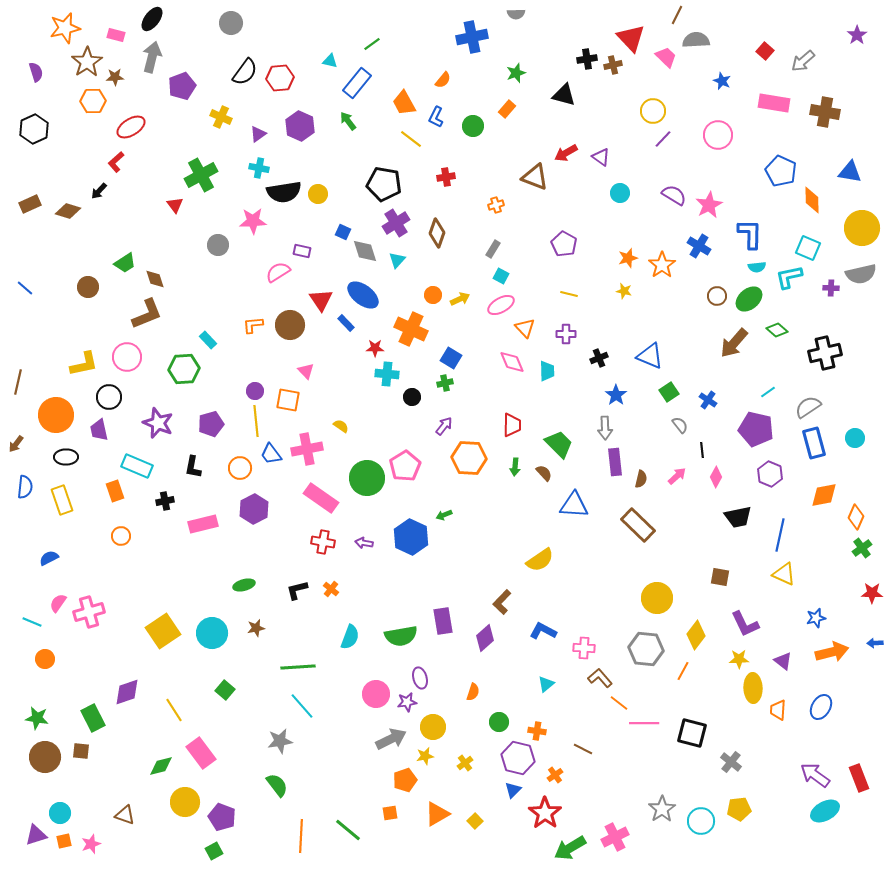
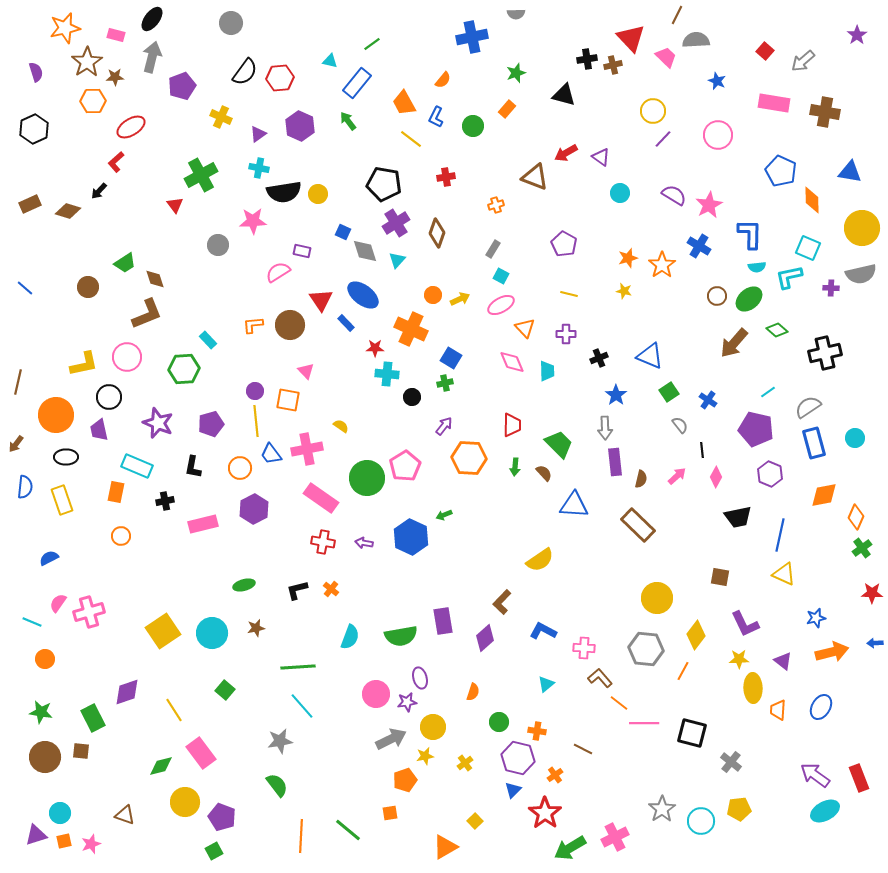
blue star at (722, 81): moved 5 px left
orange rectangle at (115, 491): moved 1 px right, 1 px down; rotated 30 degrees clockwise
green star at (37, 718): moved 4 px right, 6 px up
orange triangle at (437, 814): moved 8 px right, 33 px down
